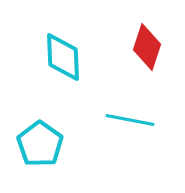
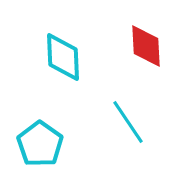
red diamond: moved 1 px left, 1 px up; rotated 21 degrees counterclockwise
cyan line: moved 2 px left, 2 px down; rotated 45 degrees clockwise
